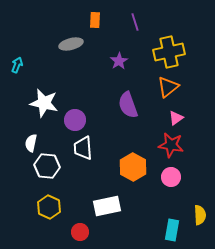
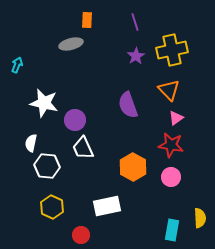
orange rectangle: moved 8 px left
yellow cross: moved 3 px right, 2 px up
purple star: moved 17 px right, 5 px up
orange triangle: moved 1 px right, 3 px down; rotated 35 degrees counterclockwise
white trapezoid: rotated 20 degrees counterclockwise
yellow hexagon: moved 3 px right
yellow semicircle: moved 3 px down
red circle: moved 1 px right, 3 px down
